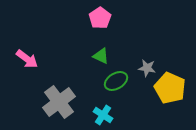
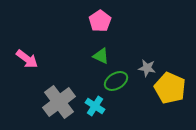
pink pentagon: moved 3 px down
cyan cross: moved 8 px left, 9 px up
